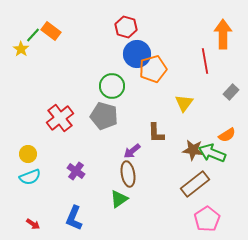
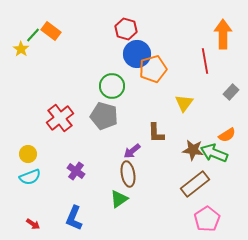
red hexagon: moved 2 px down
green arrow: moved 2 px right
